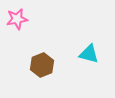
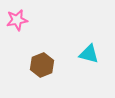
pink star: moved 1 px down
